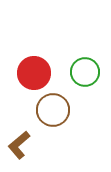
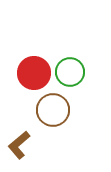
green circle: moved 15 px left
